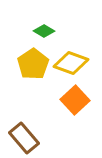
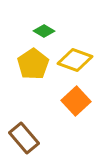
yellow diamond: moved 4 px right, 3 px up
orange square: moved 1 px right, 1 px down
